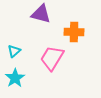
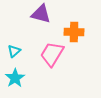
pink trapezoid: moved 4 px up
